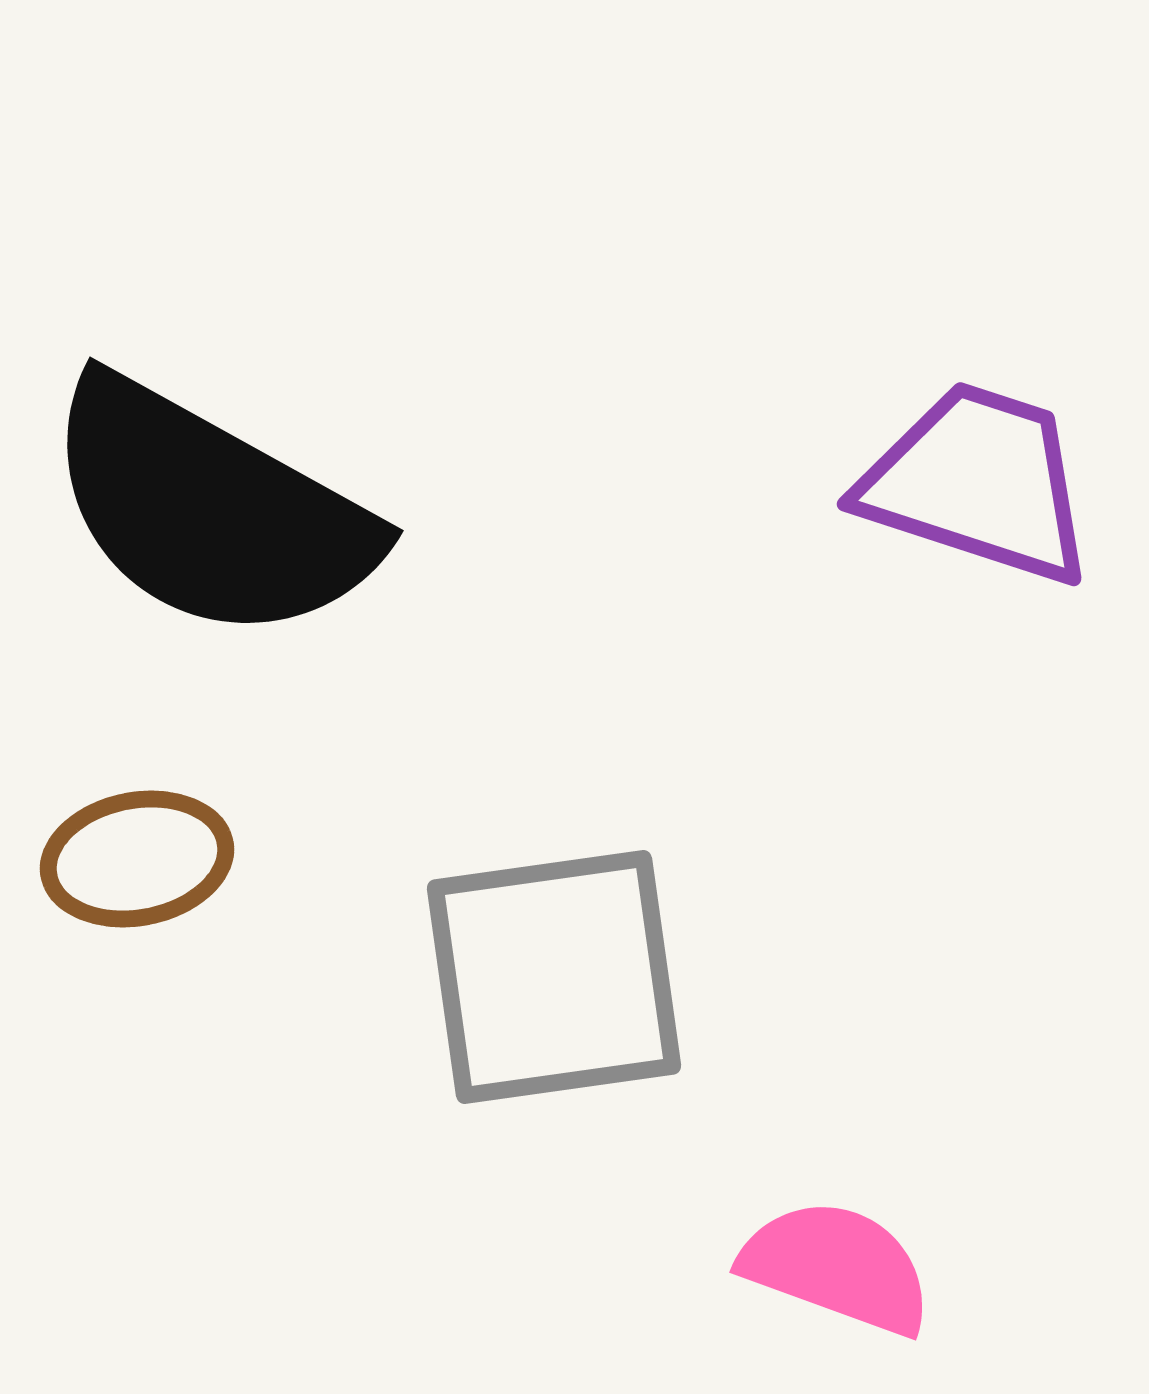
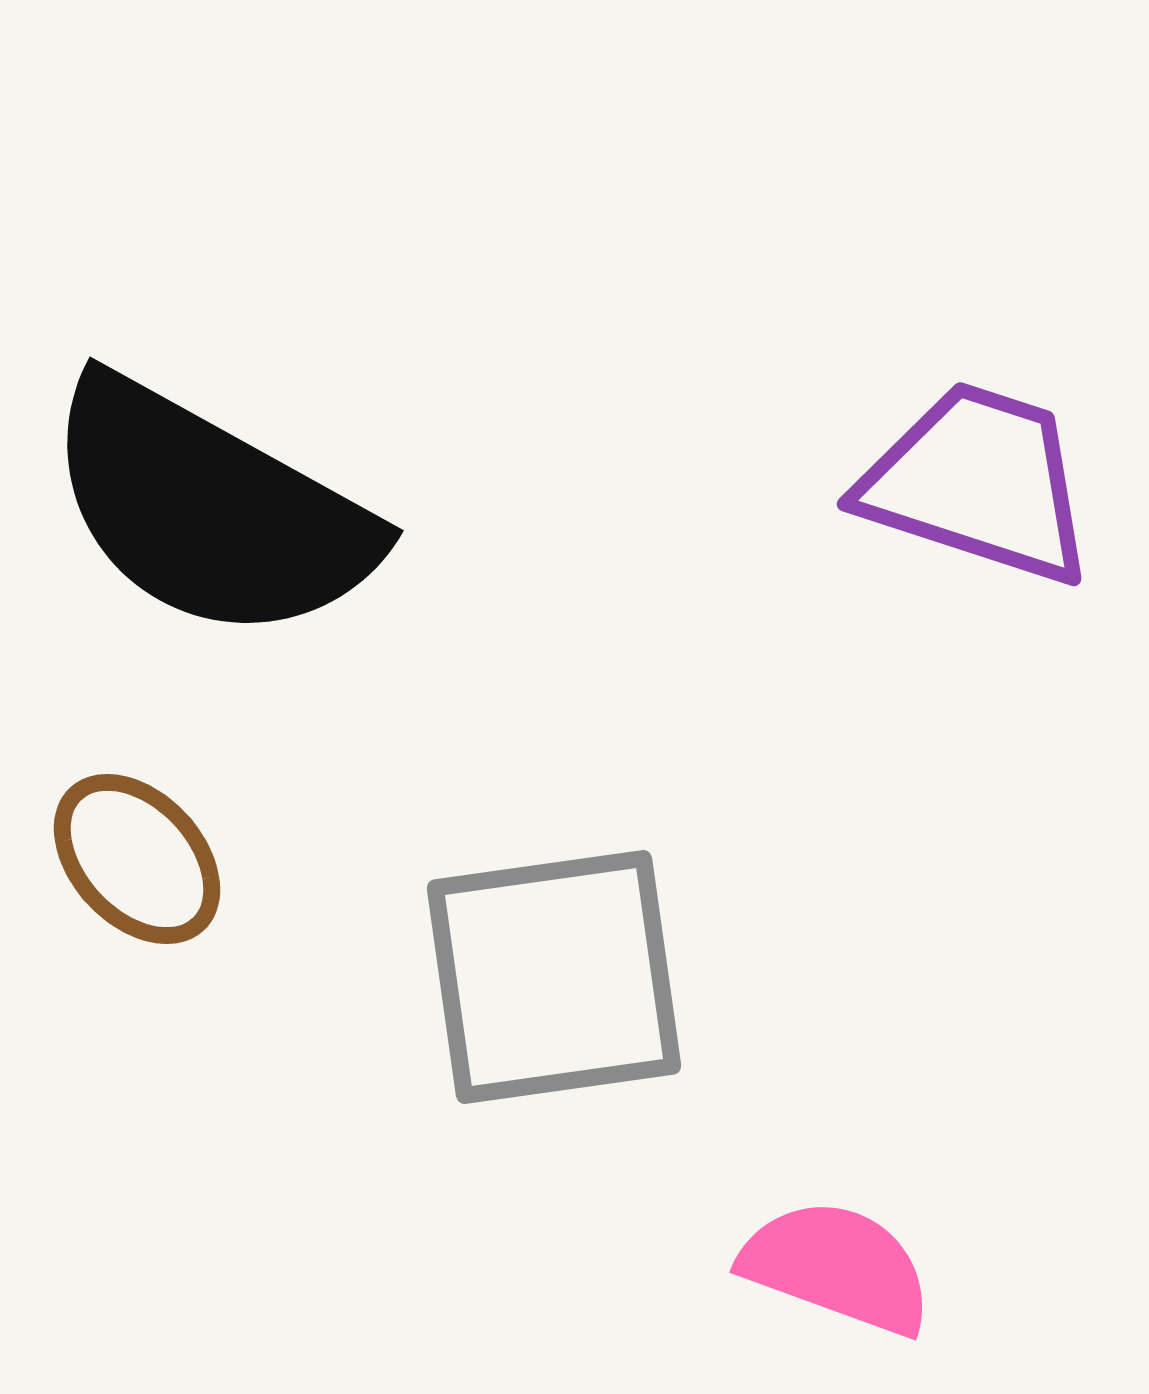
brown ellipse: rotated 58 degrees clockwise
